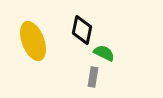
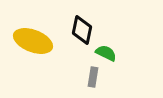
yellow ellipse: rotated 48 degrees counterclockwise
green semicircle: moved 2 px right
